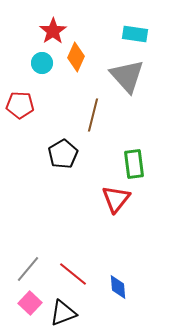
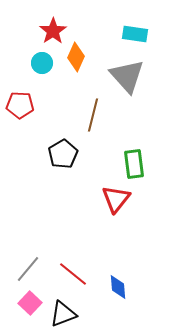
black triangle: moved 1 px down
